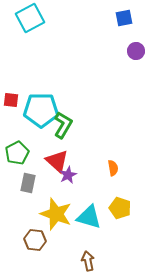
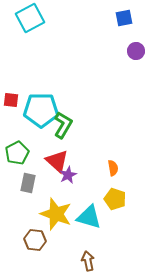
yellow pentagon: moved 5 px left, 9 px up
